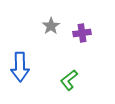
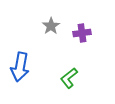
blue arrow: rotated 12 degrees clockwise
green L-shape: moved 2 px up
